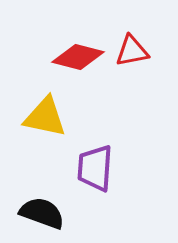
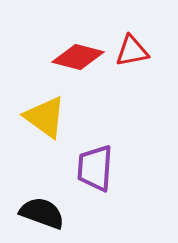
yellow triangle: rotated 24 degrees clockwise
